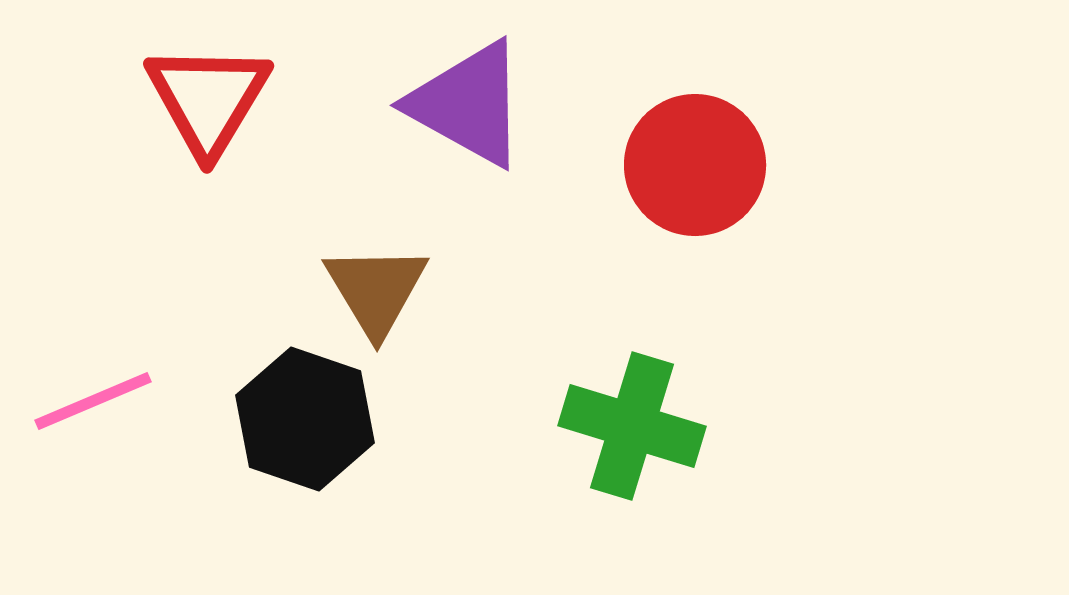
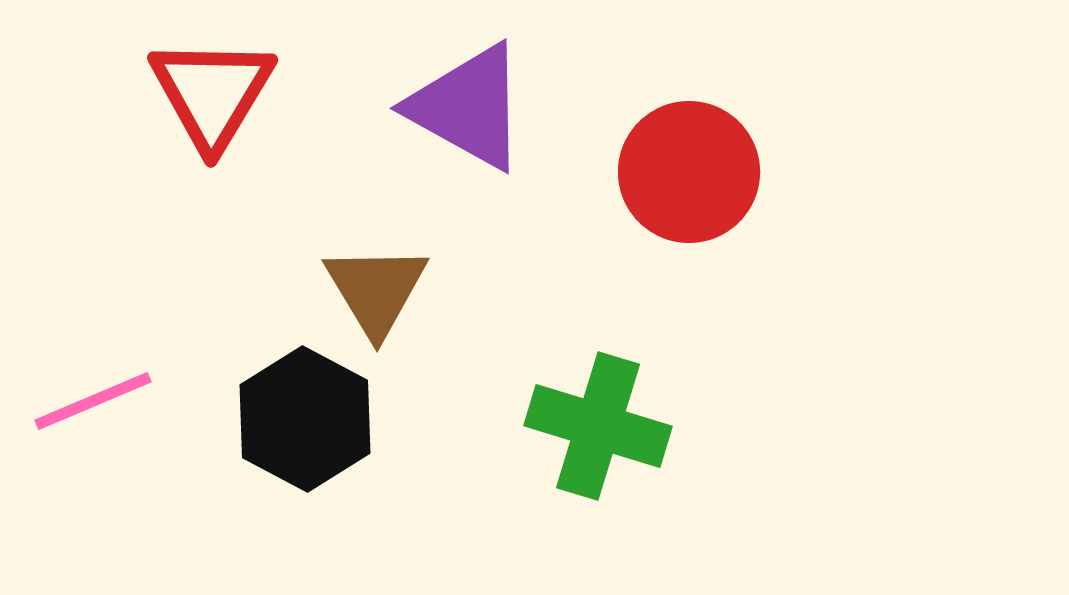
red triangle: moved 4 px right, 6 px up
purple triangle: moved 3 px down
red circle: moved 6 px left, 7 px down
black hexagon: rotated 9 degrees clockwise
green cross: moved 34 px left
